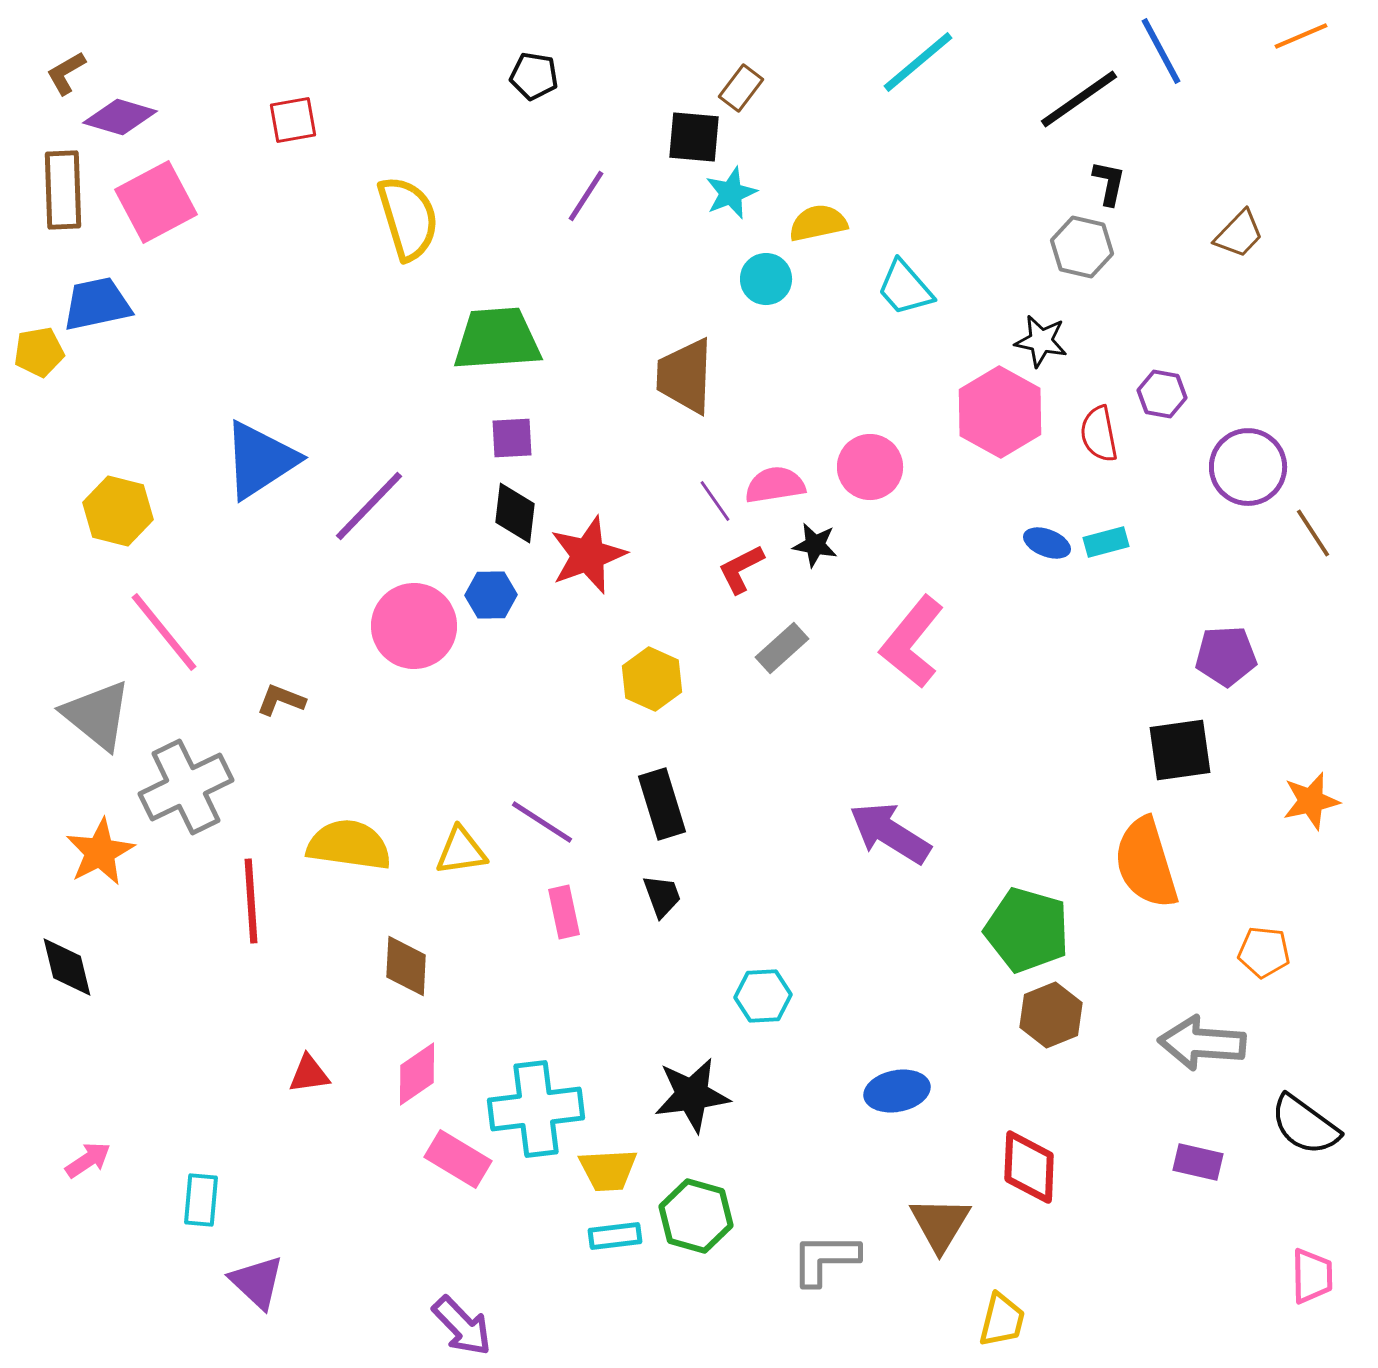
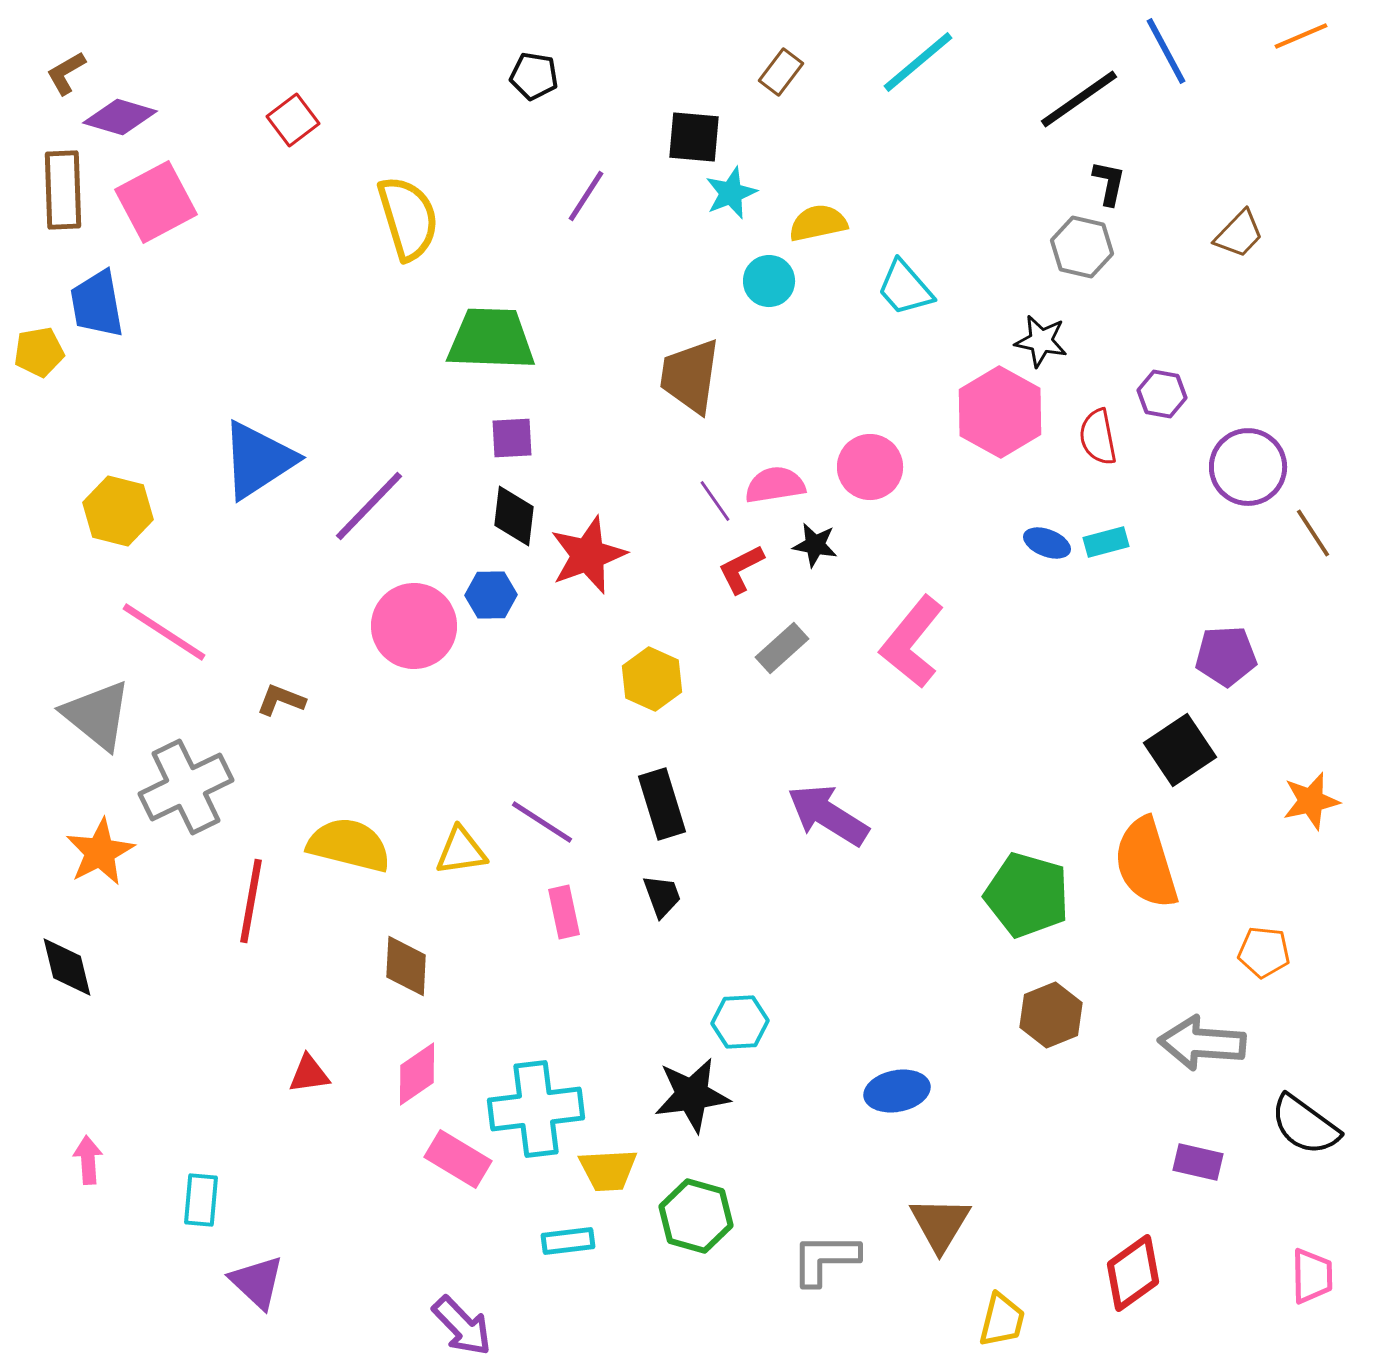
blue line at (1161, 51): moved 5 px right
brown rectangle at (741, 88): moved 40 px right, 16 px up
red square at (293, 120): rotated 27 degrees counterclockwise
cyan circle at (766, 279): moved 3 px right, 2 px down
blue trapezoid at (97, 304): rotated 88 degrees counterclockwise
green trapezoid at (497, 339): moved 6 px left; rotated 6 degrees clockwise
brown trapezoid at (685, 376): moved 5 px right; rotated 6 degrees clockwise
red semicircle at (1099, 434): moved 1 px left, 3 px down
blue triangle at (260, 460): moved 2 px left
black diamond at (515, 513): moved 1 px left, 3 px down
pink line at (164, 632): rotated 18 degrees counterclockwise
black square at (1180, 750): rotated 26 degrees counterclockwise
purple arrow at (890, 833): moved 62 px left, 18 px up
yellow semicircle at (349, 845): rotated 6 degrees clockwise
red line at (251, 901): rotated 14 degrees clockwise
green pentagon at (1027, 930): moved 35 px up
cyan hexagon at (763, 996): moved 23 px left, 26 px down
pink arrow at (88, 1160): rotated 60 degrees counterclockwise
red diamond at (1029, 1167): moved 104 px right, 106 px down; rotated 52 degrees clockwise
cyan rectangle at (615, 1236): moved 47 px left, 5 px down
